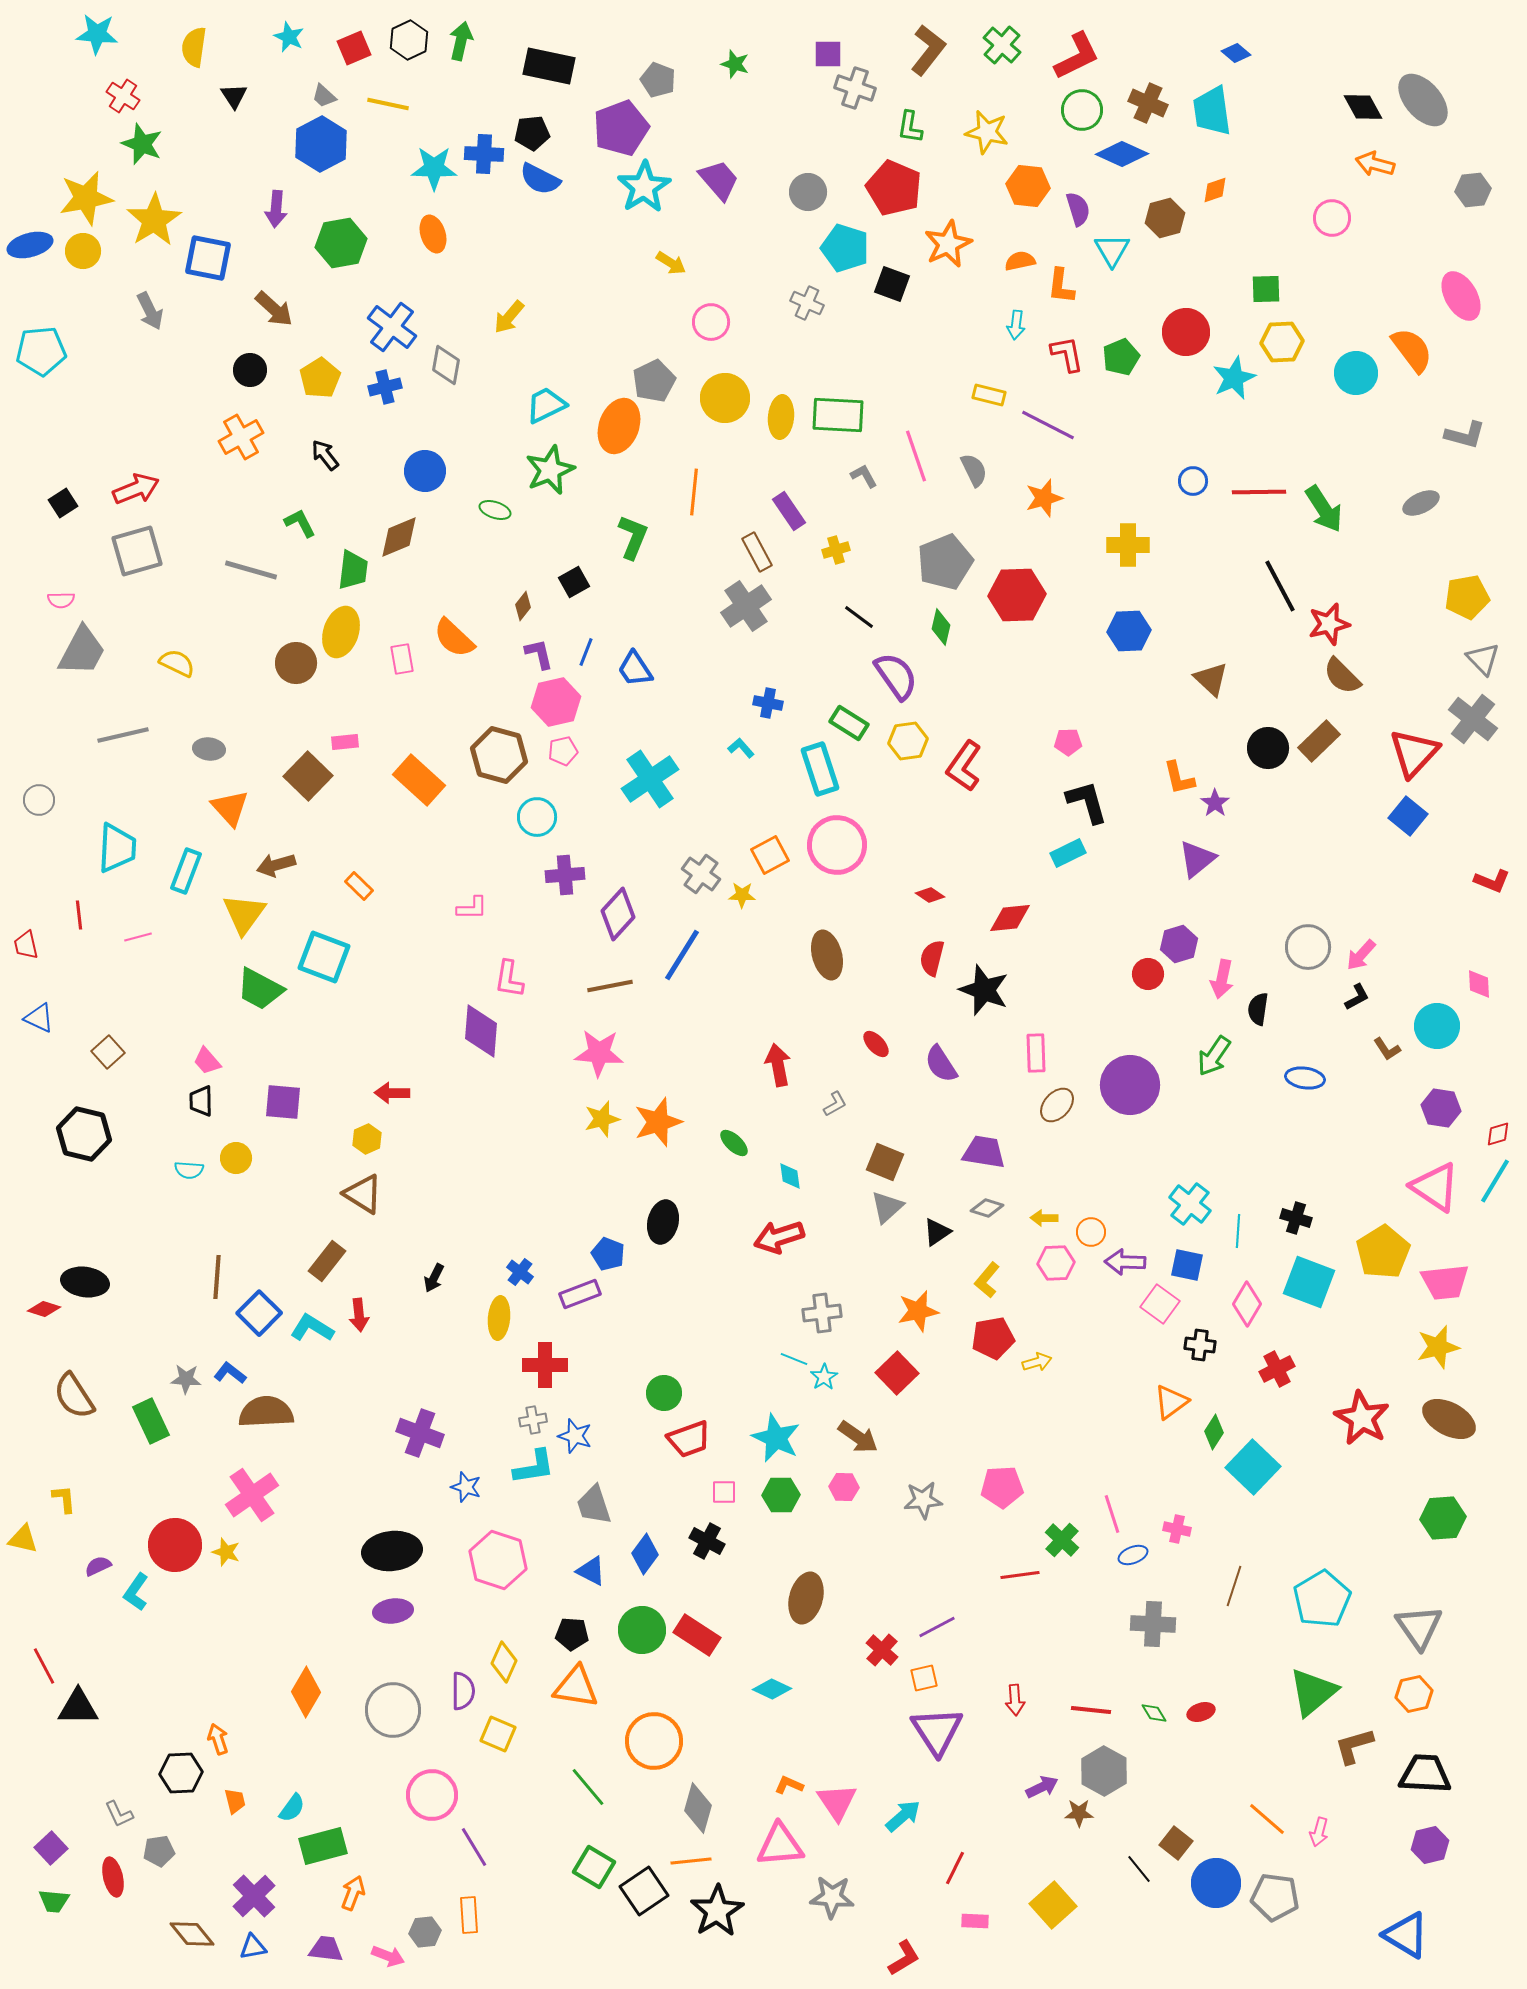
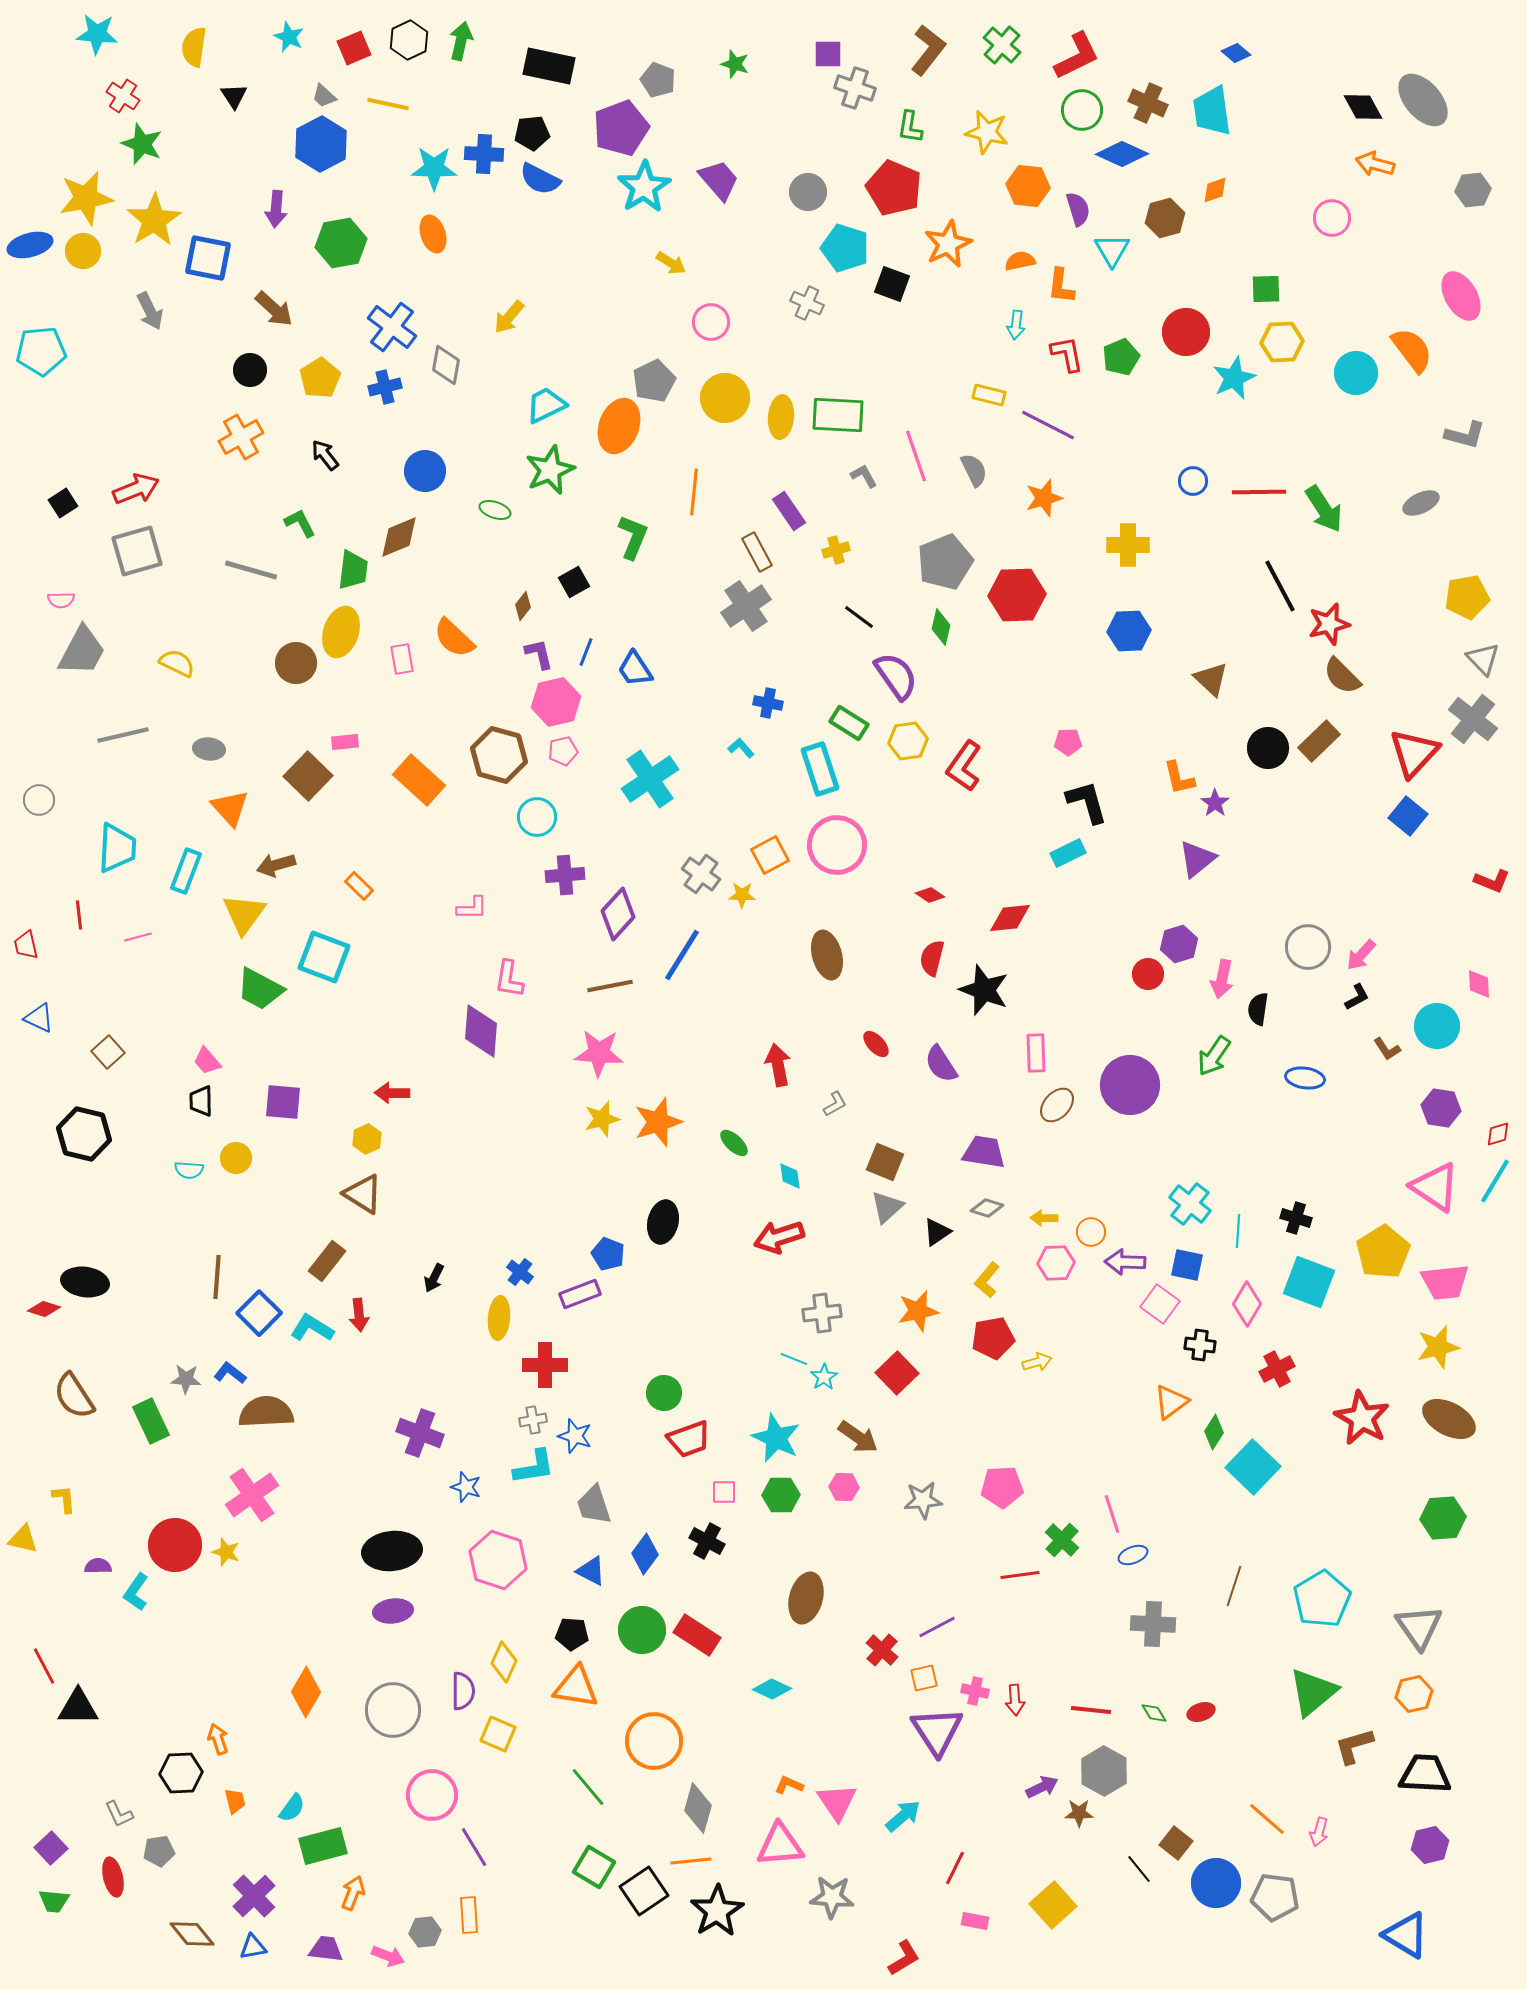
pink cross at (1177, 1529): moved 202 px left, 162 px down
purple semicircle at (98, 1566): rotated 24 degrees clockwise
pink rectangle at (975, 1921): rotated 8 degrees clockwise
